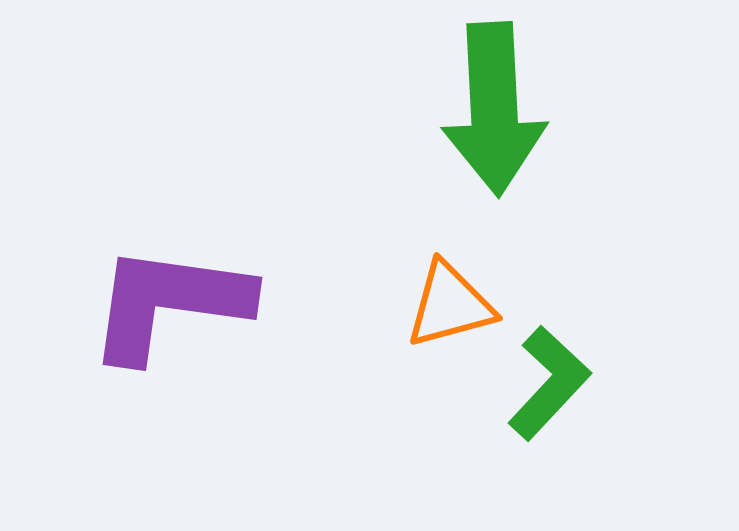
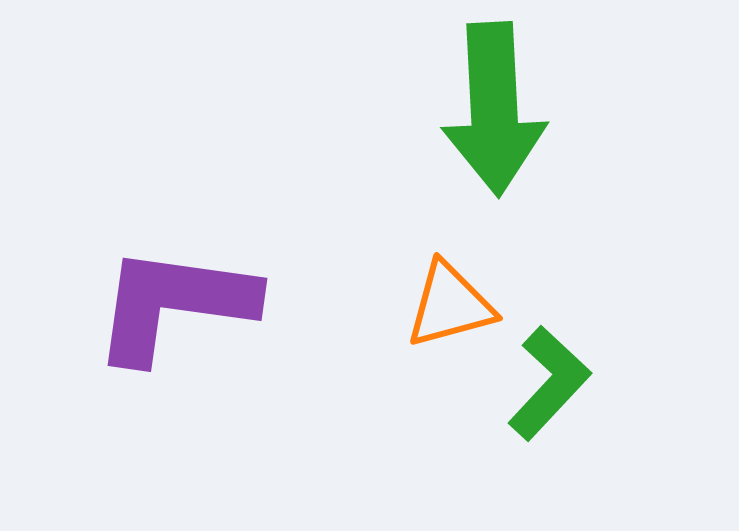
purple L-shape: moved 5 px right, 1 px down
